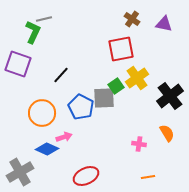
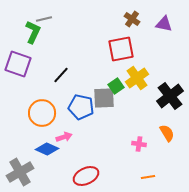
blue pentagon: rotated 15 degrees counterclockwise
